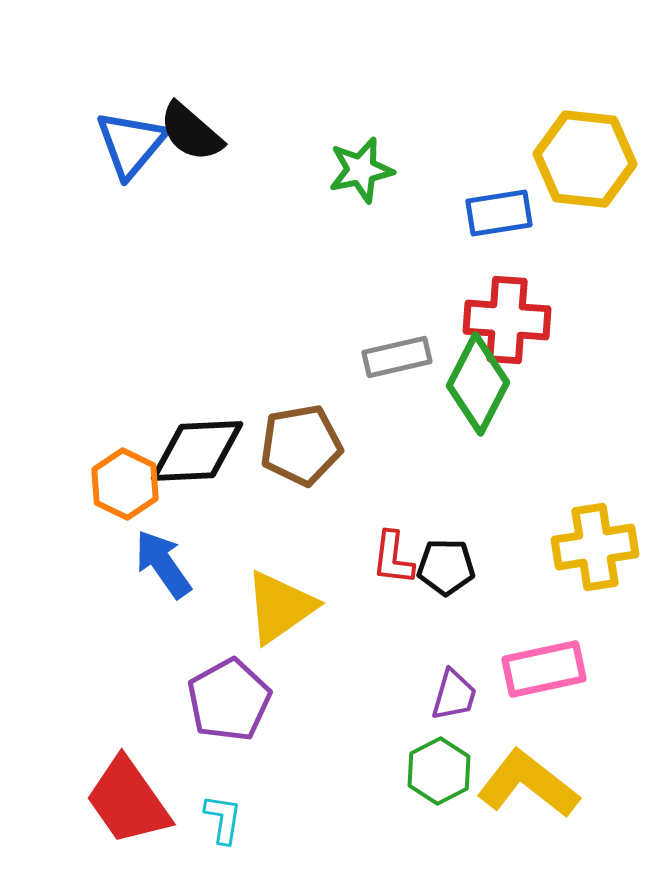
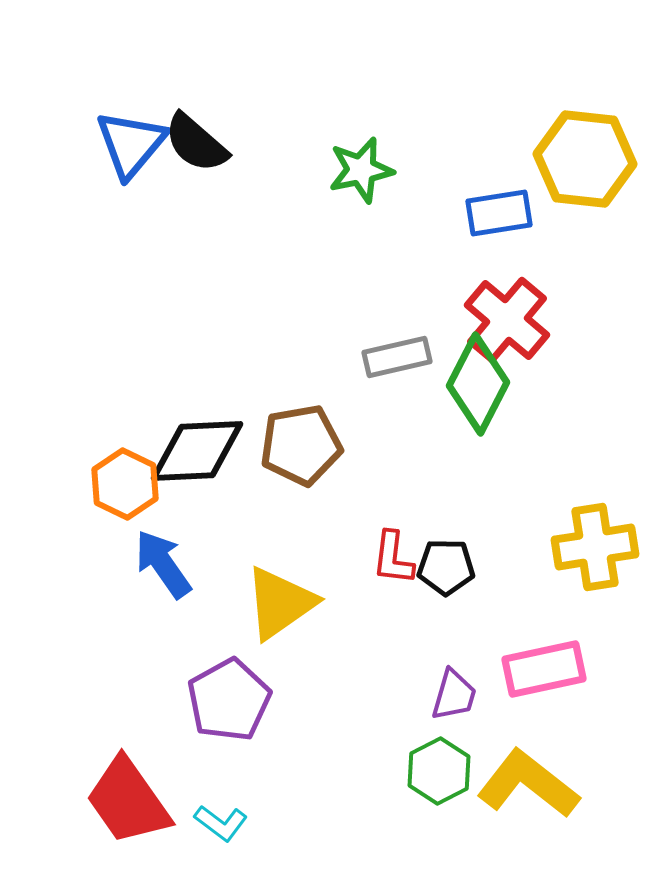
black semicircle: moved 5 px right, 11 px down
red cross: rotated 36 degrees clockwise
yellow triangle: moved 4 px up
cyan L-shape: moved 2 px left, 4 px down; rotated 118 degrees clockwise
